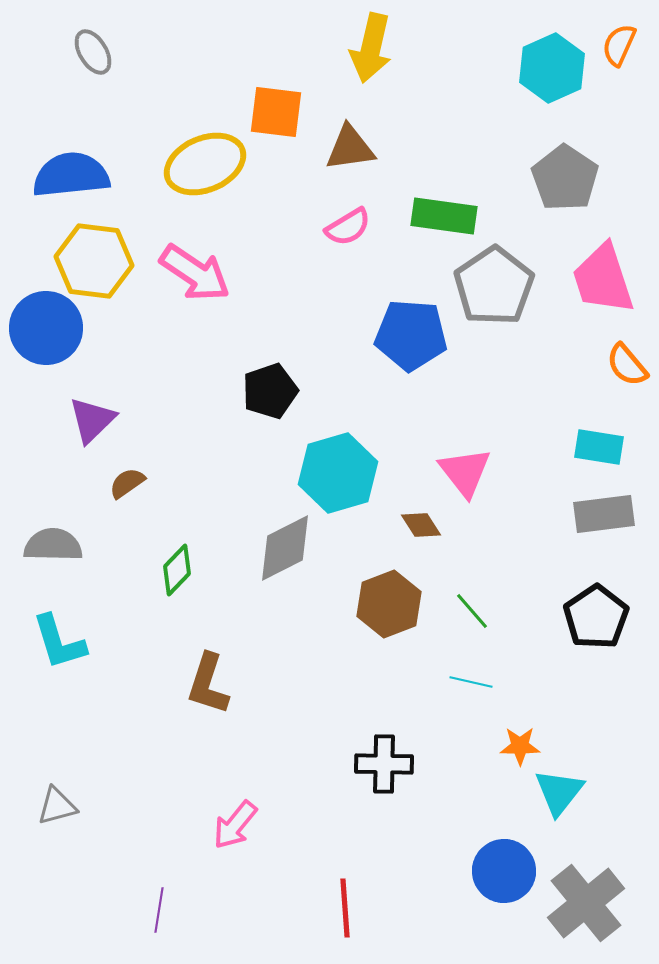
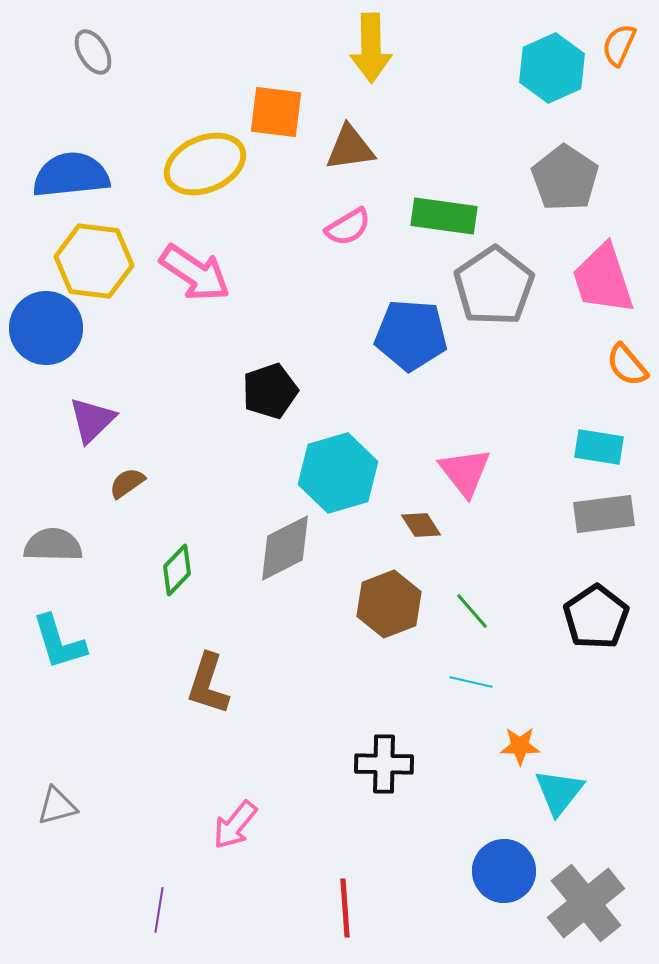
yellow arrow at (371, 48): rotated 14 degrees counterclockwise
